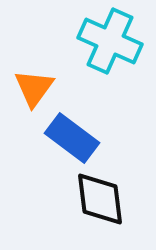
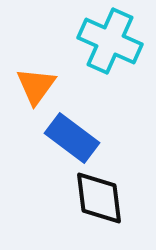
orange triangle: moved 2 px right, 2 px up
black diamond: moved 1 px left, 1 px up
